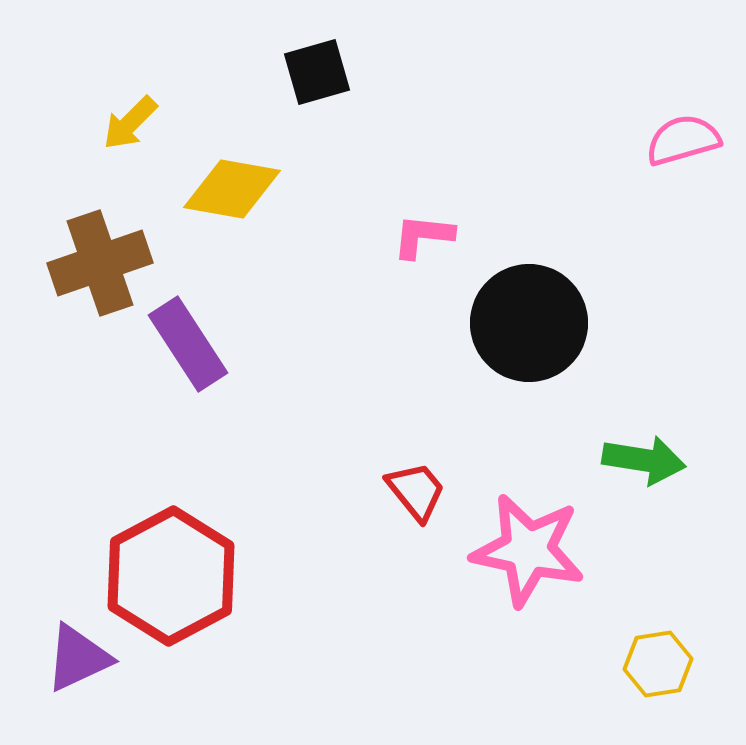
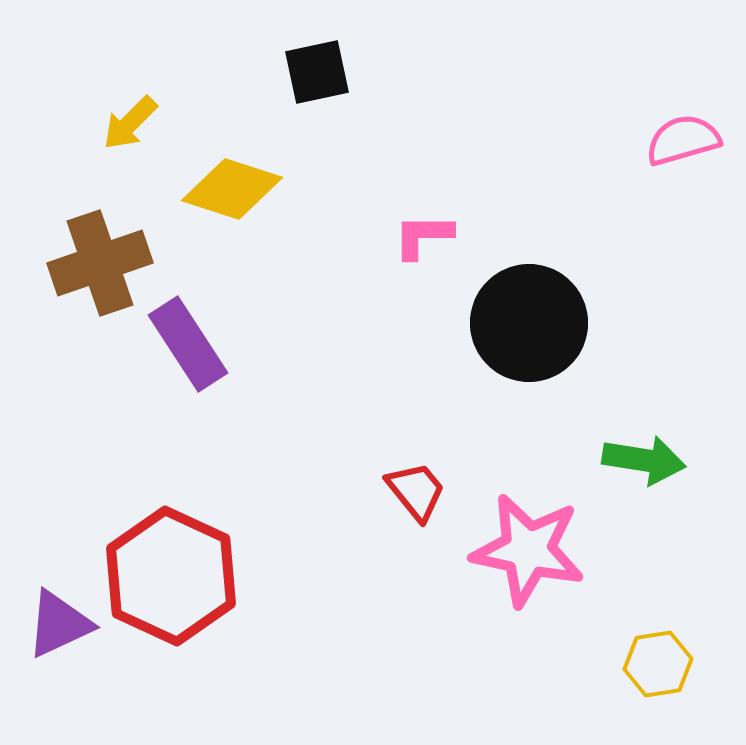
black square: rotated 4 degrees clockwise
yellow diamond: rotated 8 degrees clockwise
pink L-shape: rotated 6 degrees counterclockwise
red hexagon: rotated 7 degrees counterclockwise
purple triangle: moved 19 px left, 34 px up
